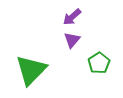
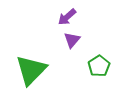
purple arrow: moved 5 px left
green pentagon: moved 3 px down
